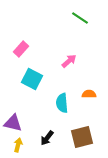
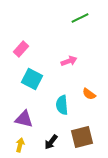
green line: rotated 60 degrees counterclockwise
pink arrow: rotated 21 degrees clockwise
orange semicircle: rotated 144 degrees counterclockwise
cyan semicircle: moved 2 px down
purple triangle: moved 11 px right, 4 px up
black arrow: moved 4 px right, 4 px down
yellow arrow: moved 2 px right
